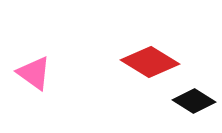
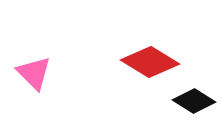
pink triangle: rotated 9 degrees clockwise
